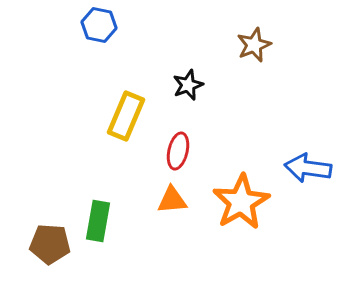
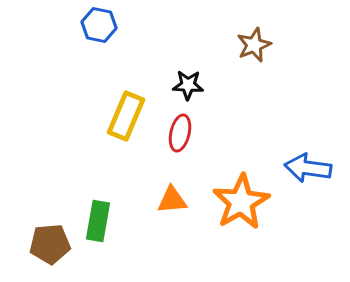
black star: rotated 24 degrees clockwise
red ellipse: moved 2 px right, 18 px up
brown pentagon: rotated 9 degrees counterclockwise
